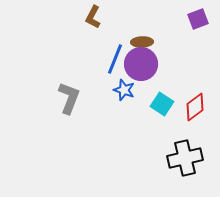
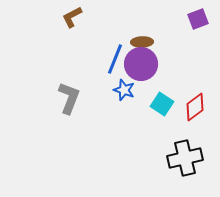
brown L-shape: moved 21 px left; rotated 35 degrees clockwise
